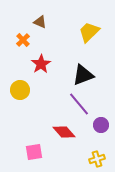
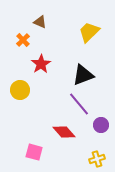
pink square: rotated 24 degrees clockwise
